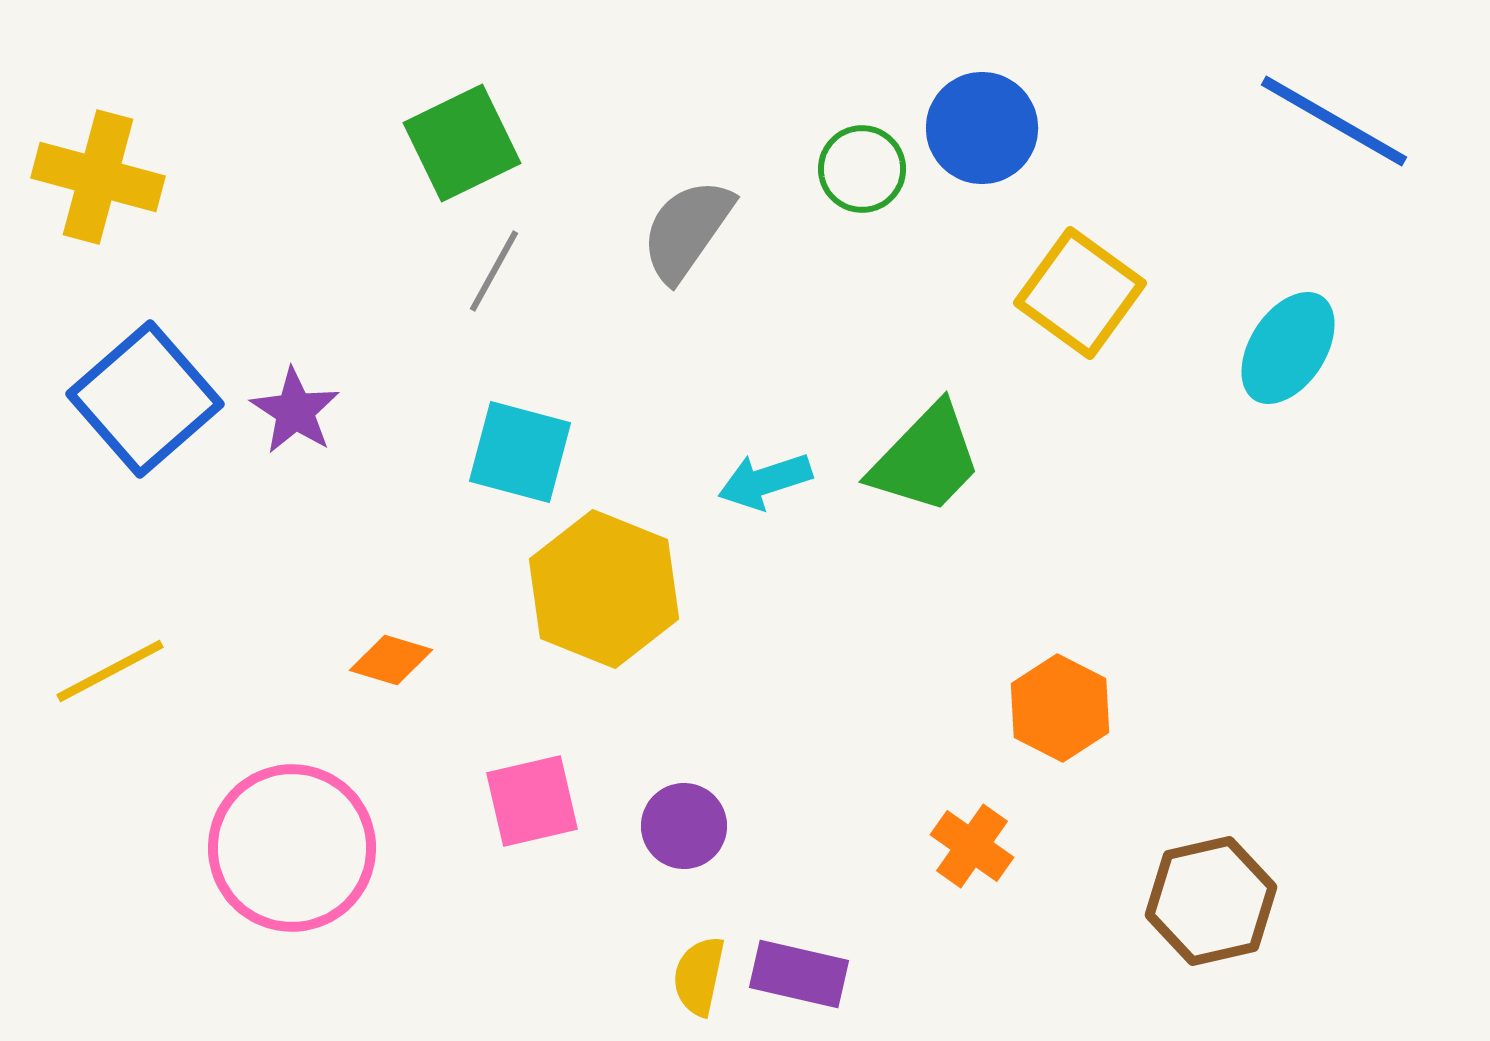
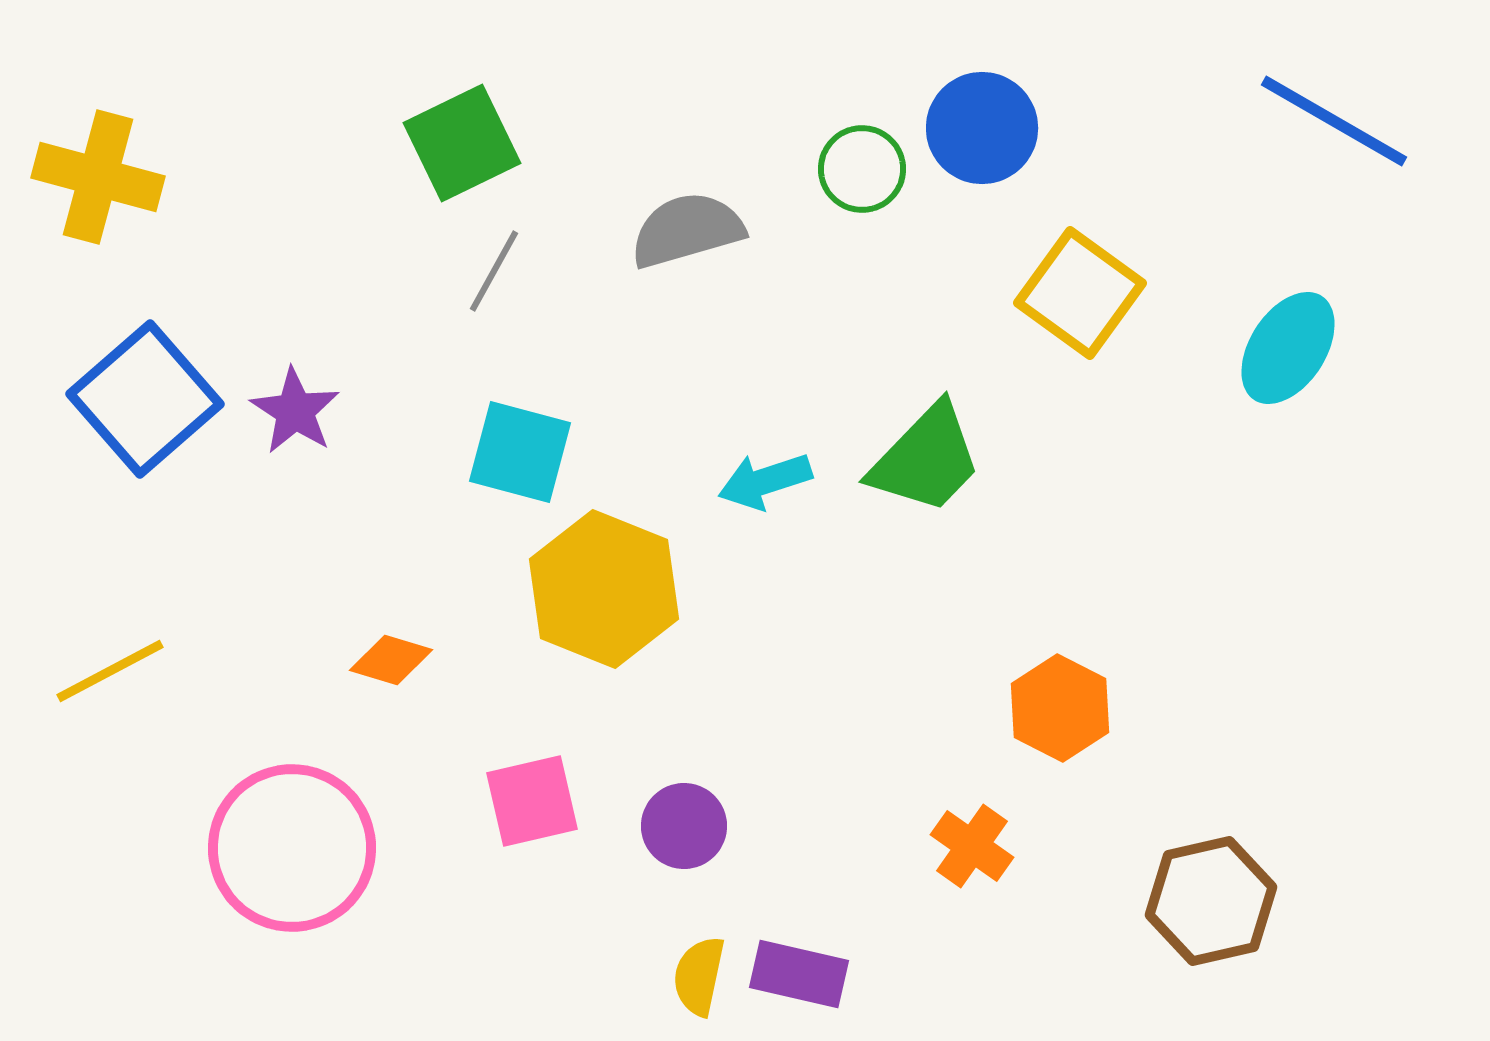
gray semicircle: rotated 39 degrees clockwise
